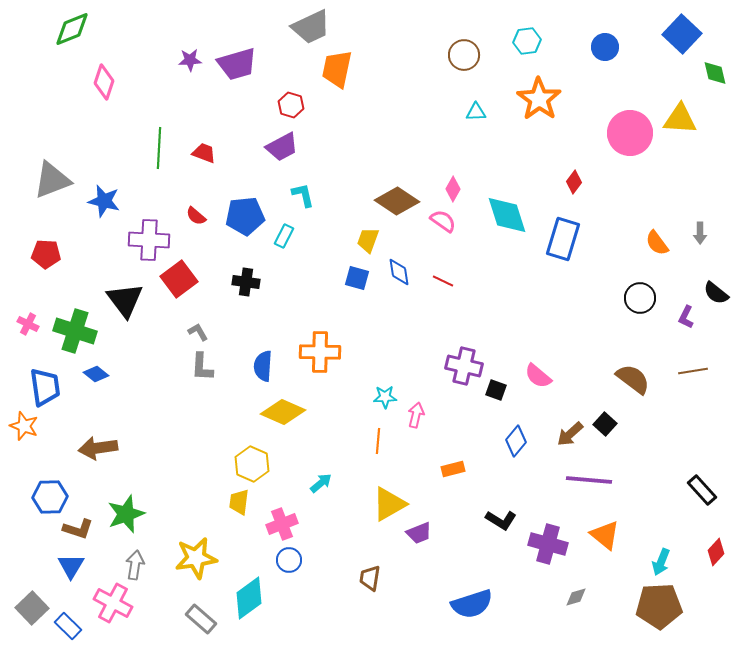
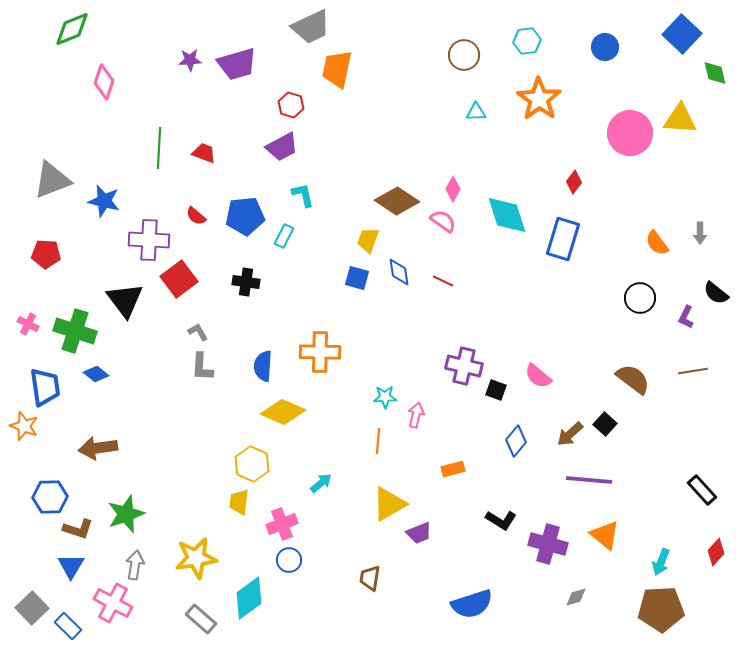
brown pentagon at (659, 606): moved 2 px right, 3 px down
